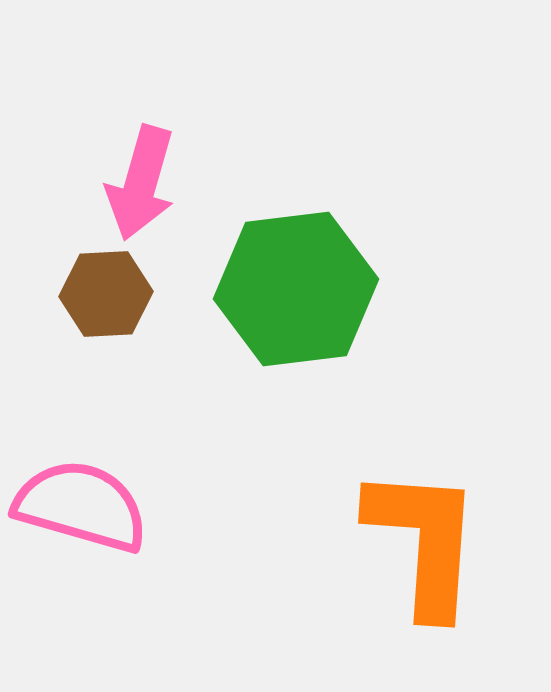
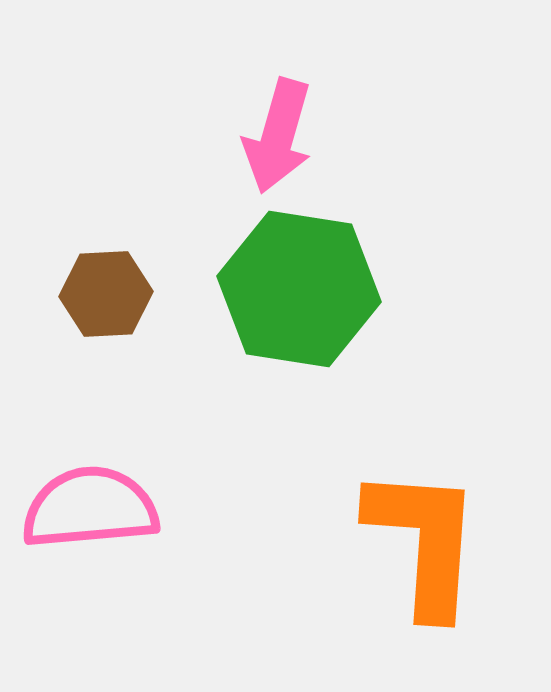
pink arrow: moved 137 px right, 47 px up
green hexagon: moved 3 px right; rotated 16 degrees clockwise
pink semicircle: moved 9 px right, 2 px down; rotated 21 degrees counterclockwise
